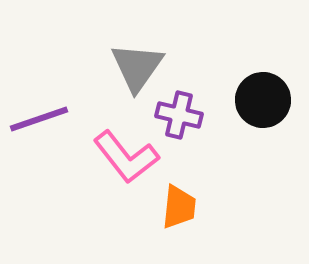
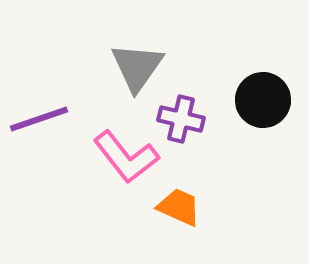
purple cross: moved 2 px right, 4 px down
orange trapezoid: rotated 72 degrees counterclockwise
